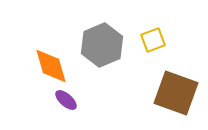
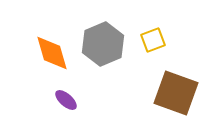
gray hexagon: moved 1 px right, 1 px up
orange diamond: moved 1 px right, 13 px up
